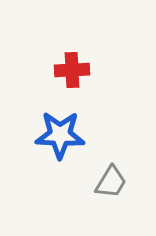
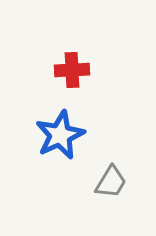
blue star: rotated 27 degrees counterclockwise
